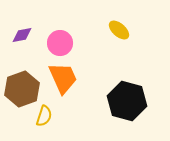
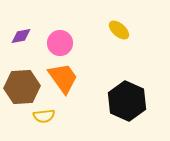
purple diamond: moved 1 px left, 1 px down
orange trapezoid: rotated 12 degrees counterclockwise
brown hexagon: moved 2 px up; rotated 16 degrees clockwise
black hexagon: rotated 9 degrees clockwise
yellow semicircle: rotated 65 degrees clockwise
